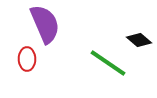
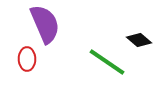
green line: moved 1 px left, 1 px up
